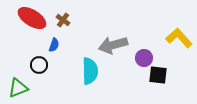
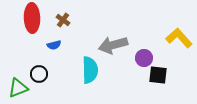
red ellipse: rotated 56 degrees clockwise
blue semicircle: rotated 56 degrees clockwise
black circle: moved 9 px down
cyan semicircle: moved 1 px up
